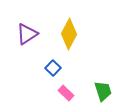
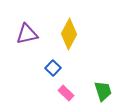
purple triangle: rotated 20 degrees clockwise
